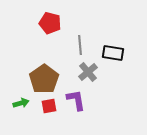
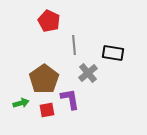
red pentagon: moved 1 px left, 2 px up; rotated 10 degrees clockwise
gray line: moved 6 px left
gray cross: moved 1 px down
purple L-shape: moved 6 px left, 1 px up
red square: moved 2 px left, 4 px down
